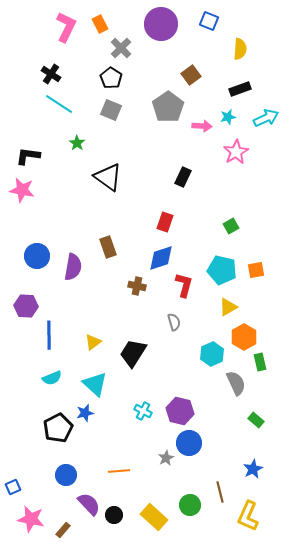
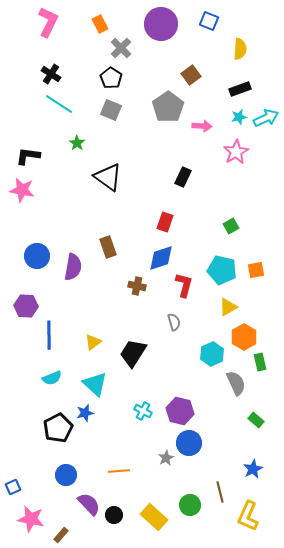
pink L-shape at (66, 27): moved 18 px left, 5 px up
cyan star at (228, 117): moved 11 px right
brown rectangle at (63, 530): moved 2 px left, 5 px down
